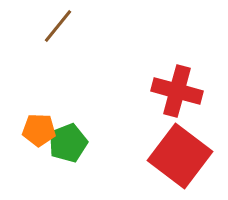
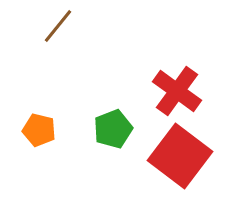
red cross: rotated 21 degrees clockwise
orange pentagon: rotated 12 degrees clockwise
green pentagon: moved 45 px right, 14 px up
